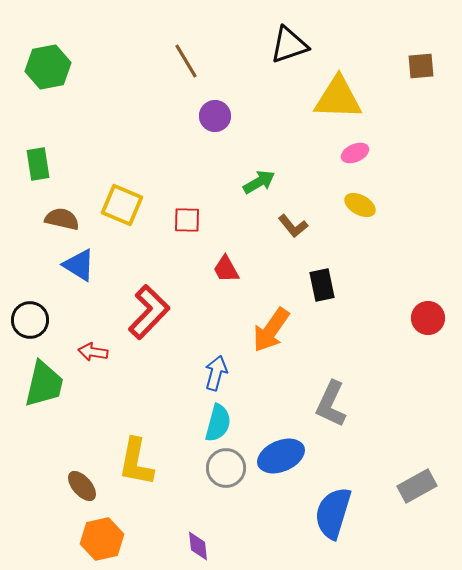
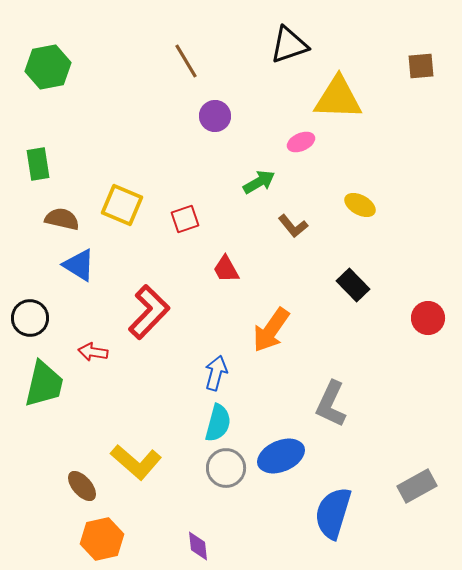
pink ellipse: moved 54 px left, 11 px up
red square: moved 2 px left, 1 px up; rotated 20 degrees counterclockwise
black rectangle: moved 31 px right; rotated 32 degrees counterclockwise
black circle: moved 2 px up
yellow L-shape: rotated 60 degrees counterclockwise
